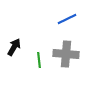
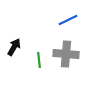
blue line: moved 1 px right, 1 px down
